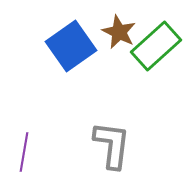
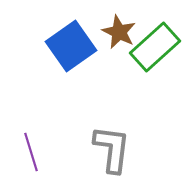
green rectangle: moved 1 px left, 1 px down
gray L-shape: moved 4 px down
purple line: moved 7 px right; rotated 27 degrees counterclockwise
